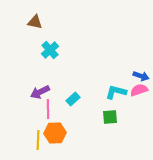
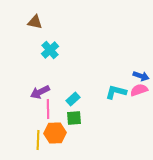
green square: moved 36 px left, 1 px down
